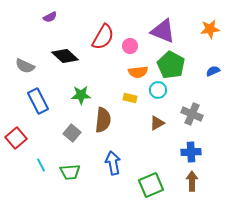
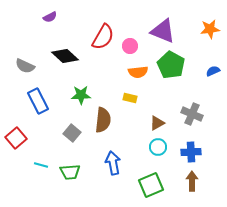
cyan circle: moved 57 px down
cyan line: rotated 48 degrees counterclockwise
